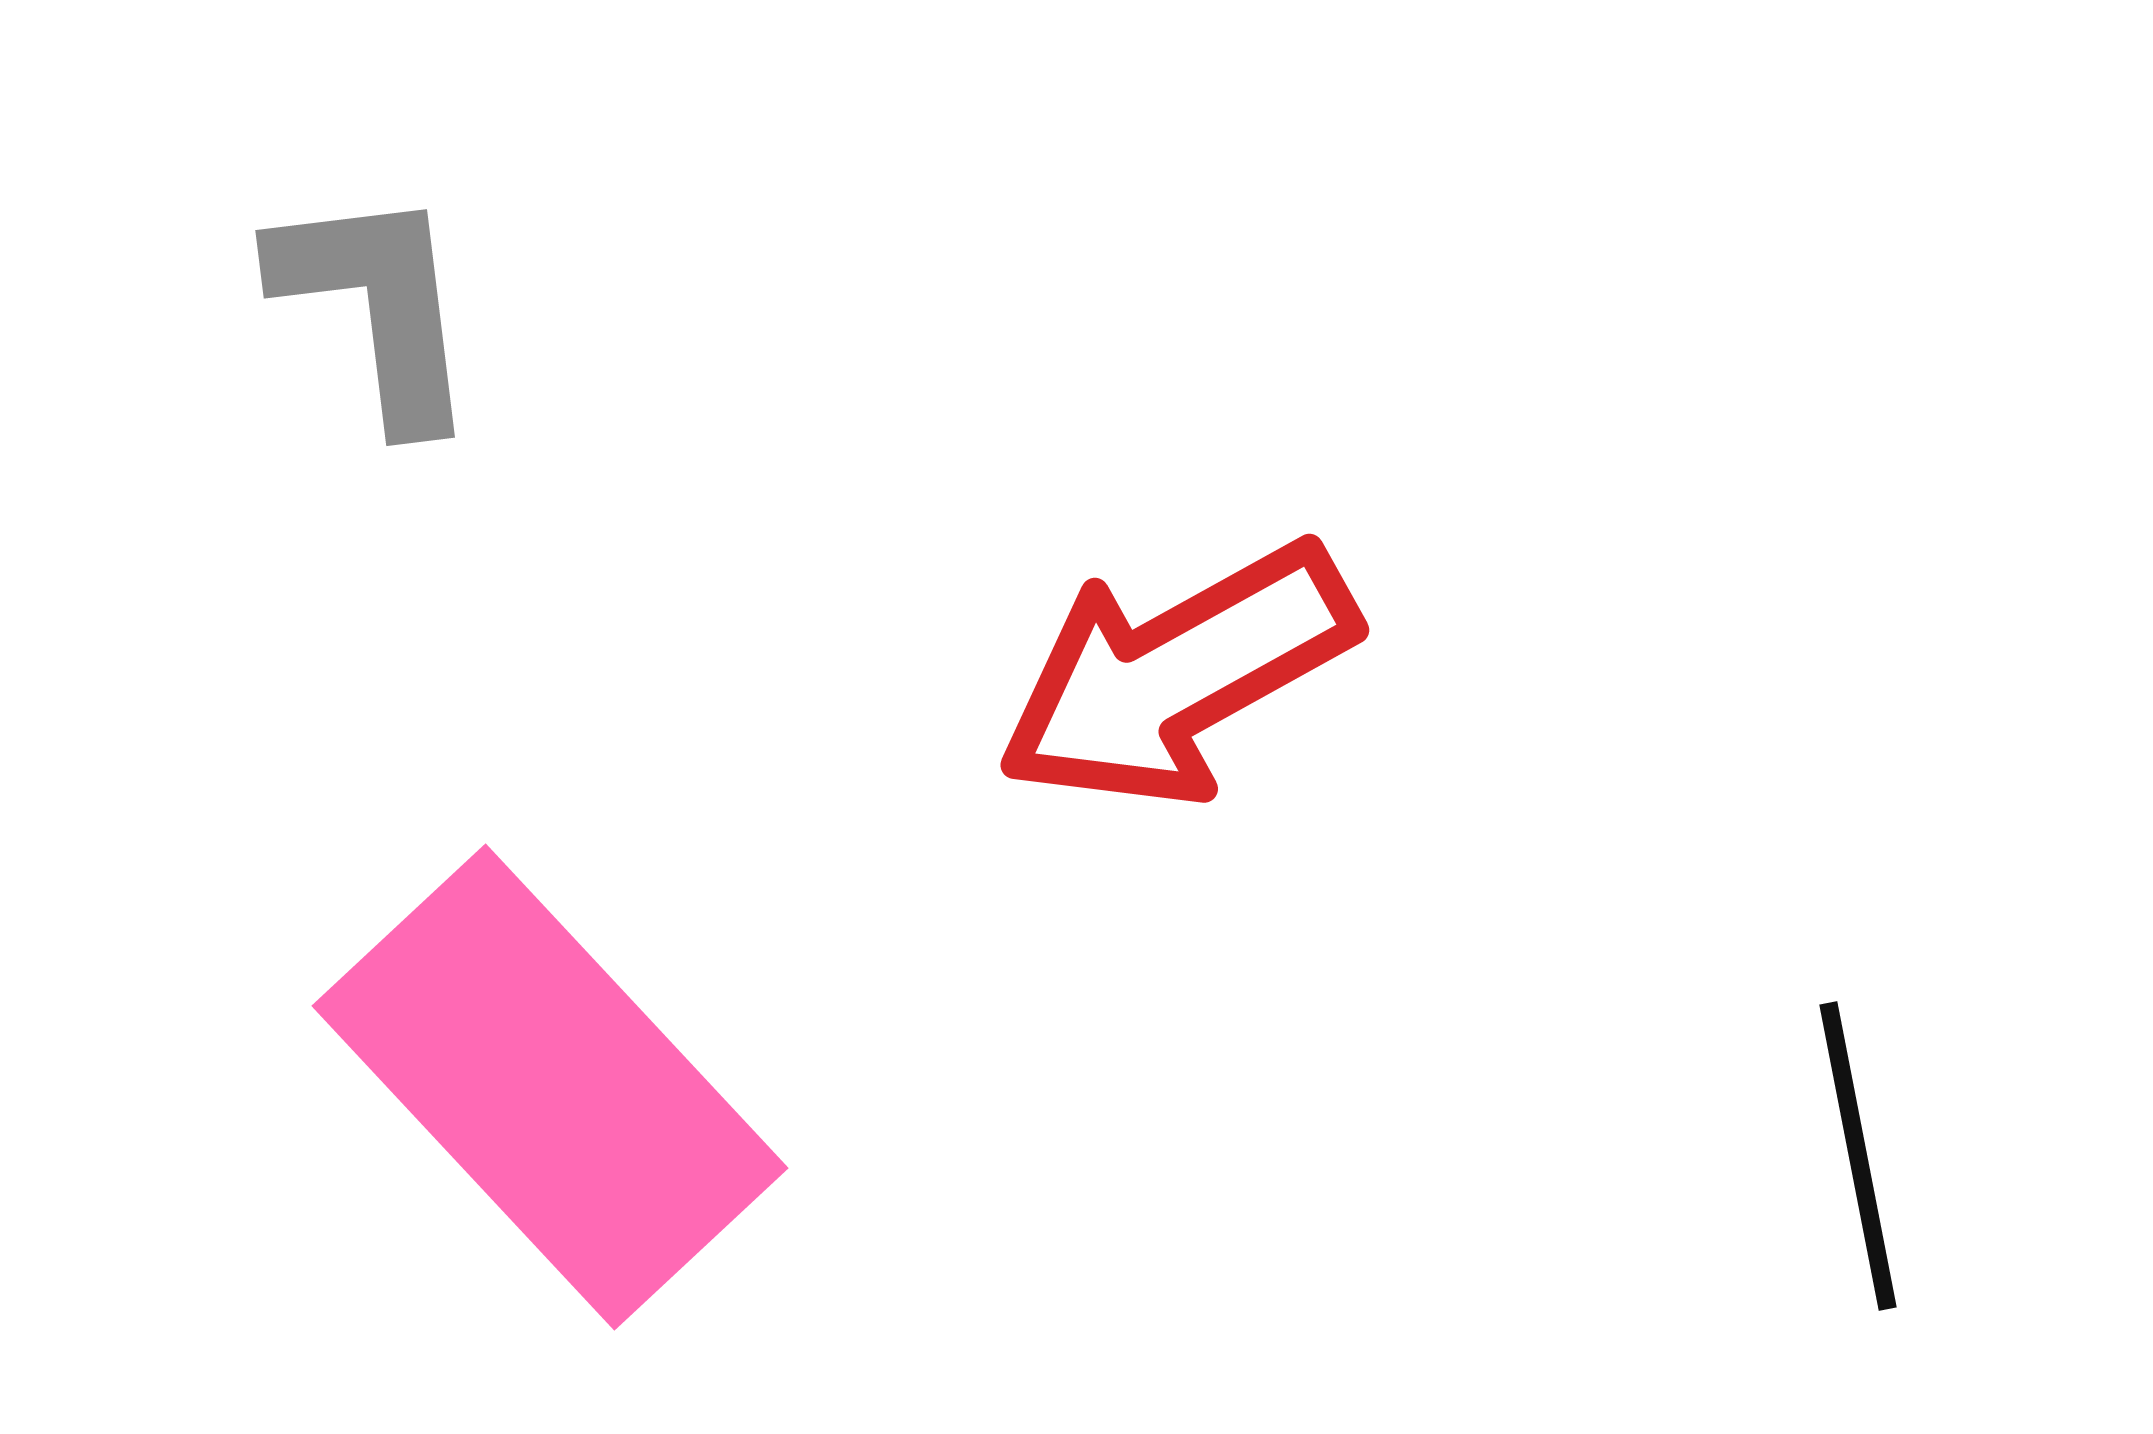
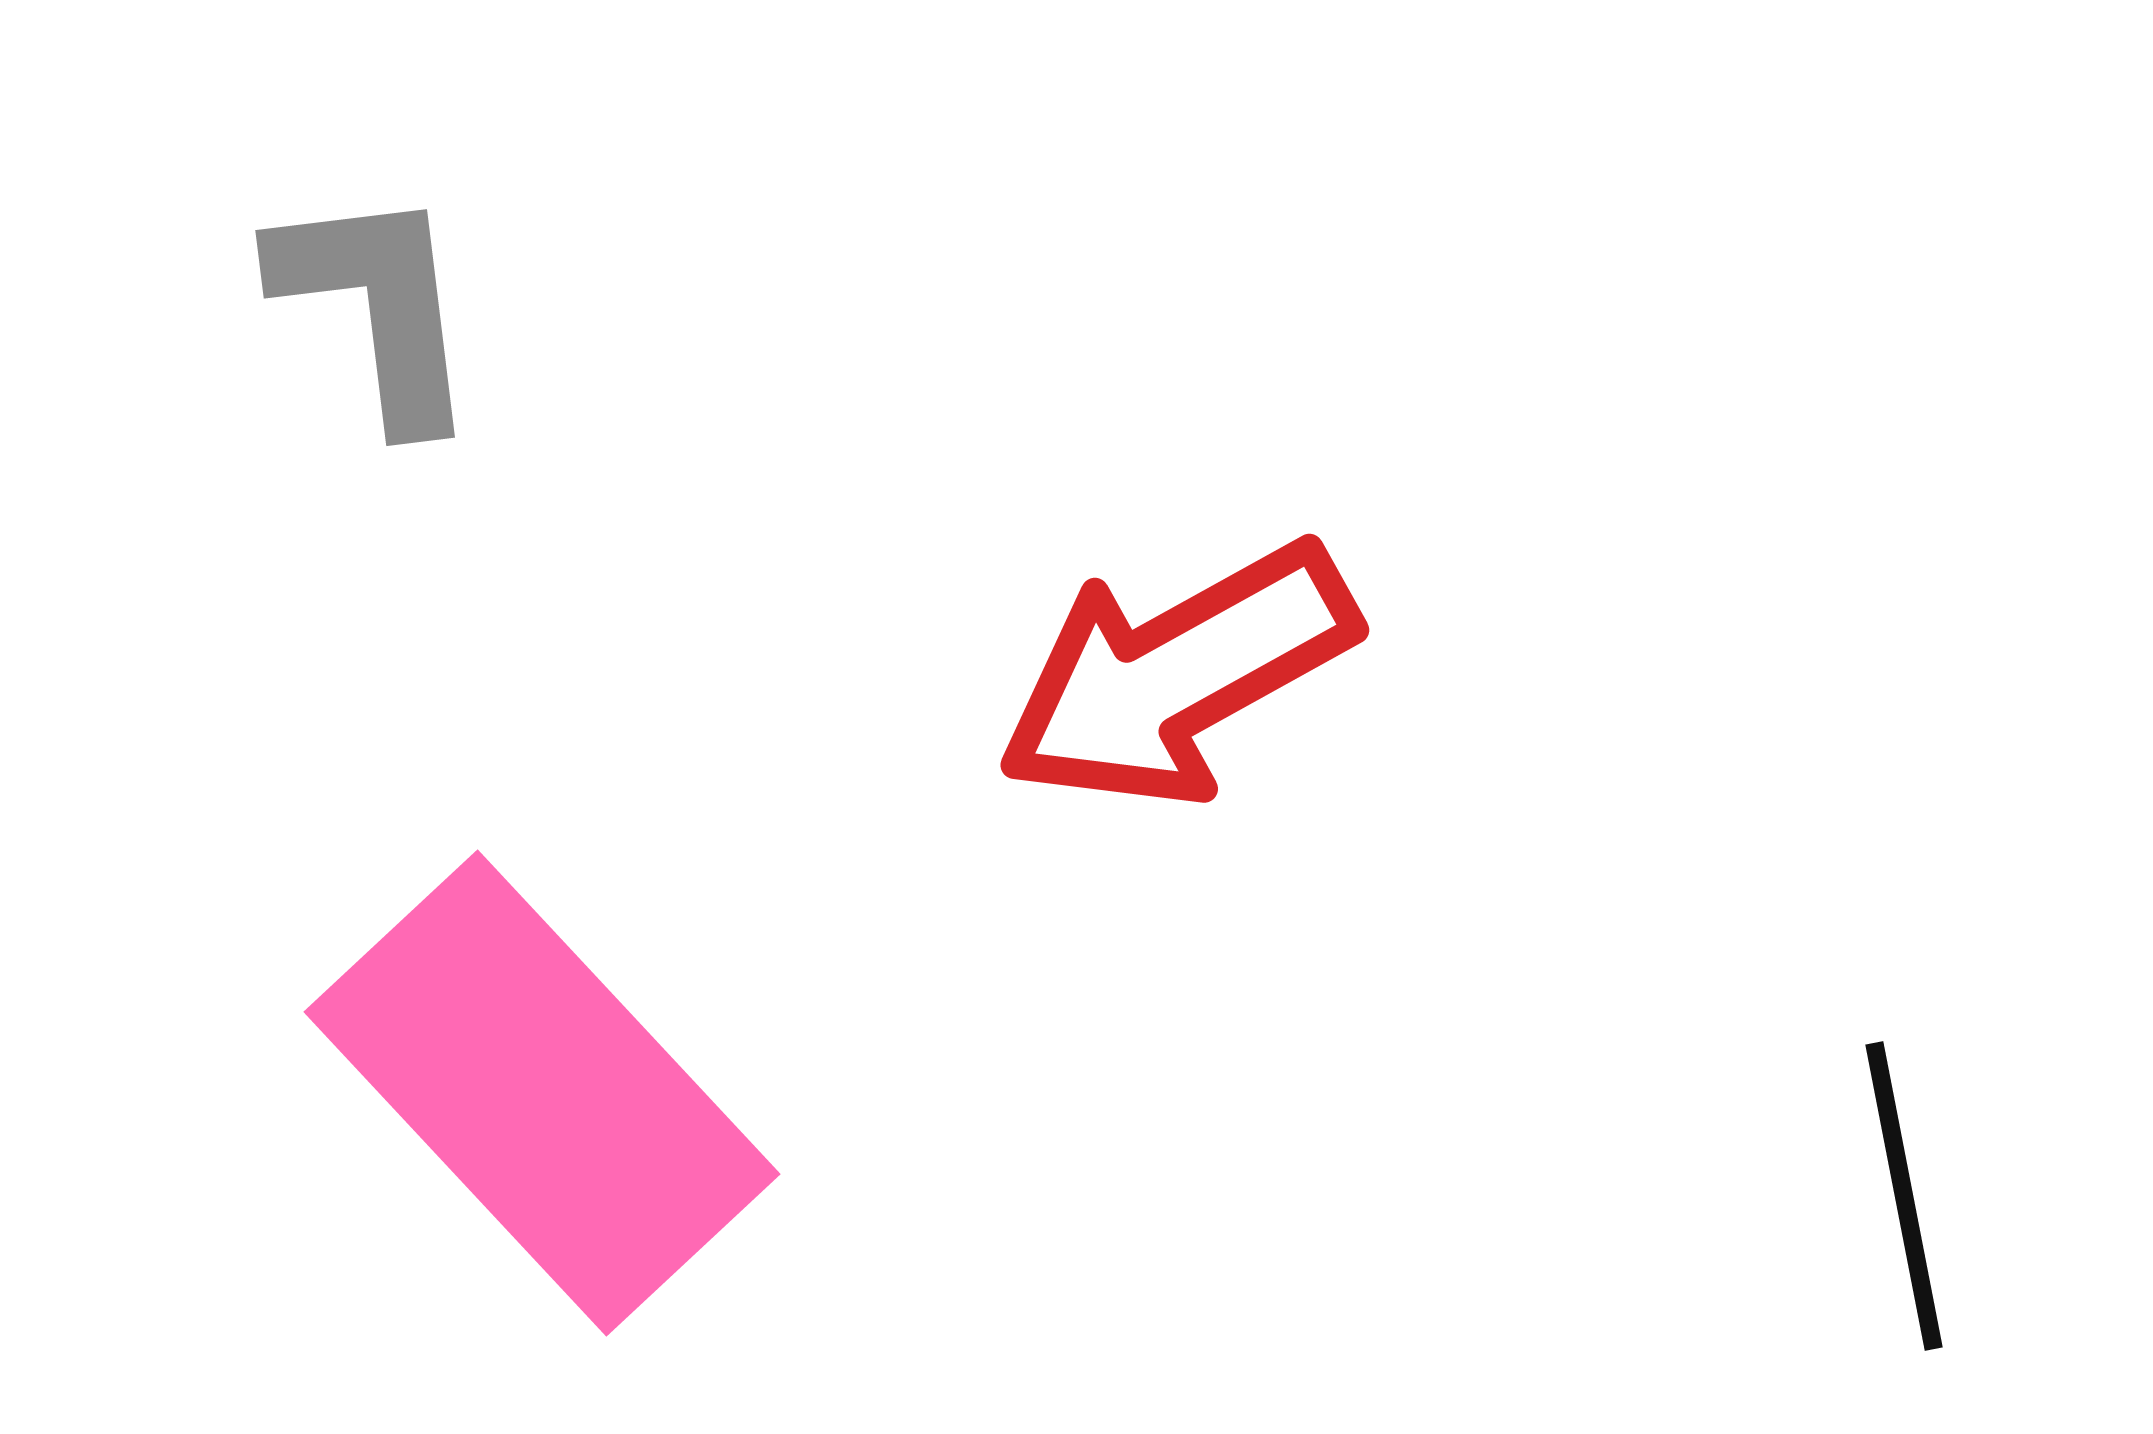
pink rectangle: moved 8 px left, 6 px down
black line: moved 46 px right, 40 px down
